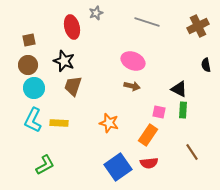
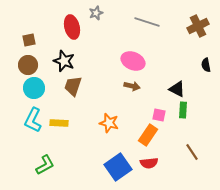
black triangle: moved 2 px left
pink square: moved 3 px down
